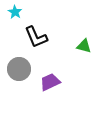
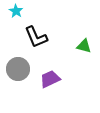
cyan star: moved 1 px right, 1 px up
gray circle: moved 1 px left
purple trapezoid: moved 3 px up
